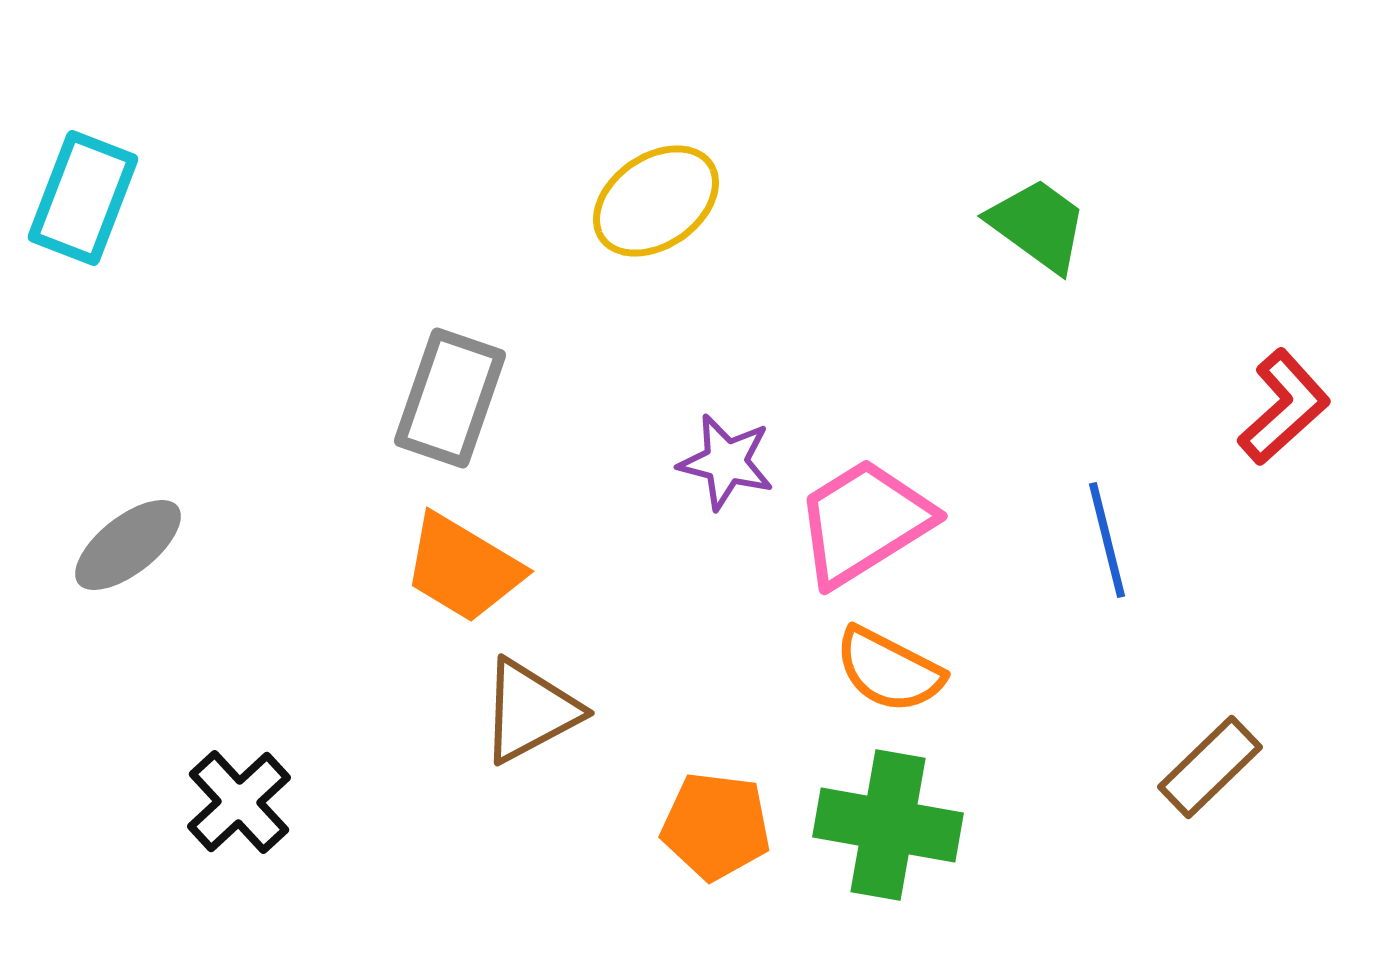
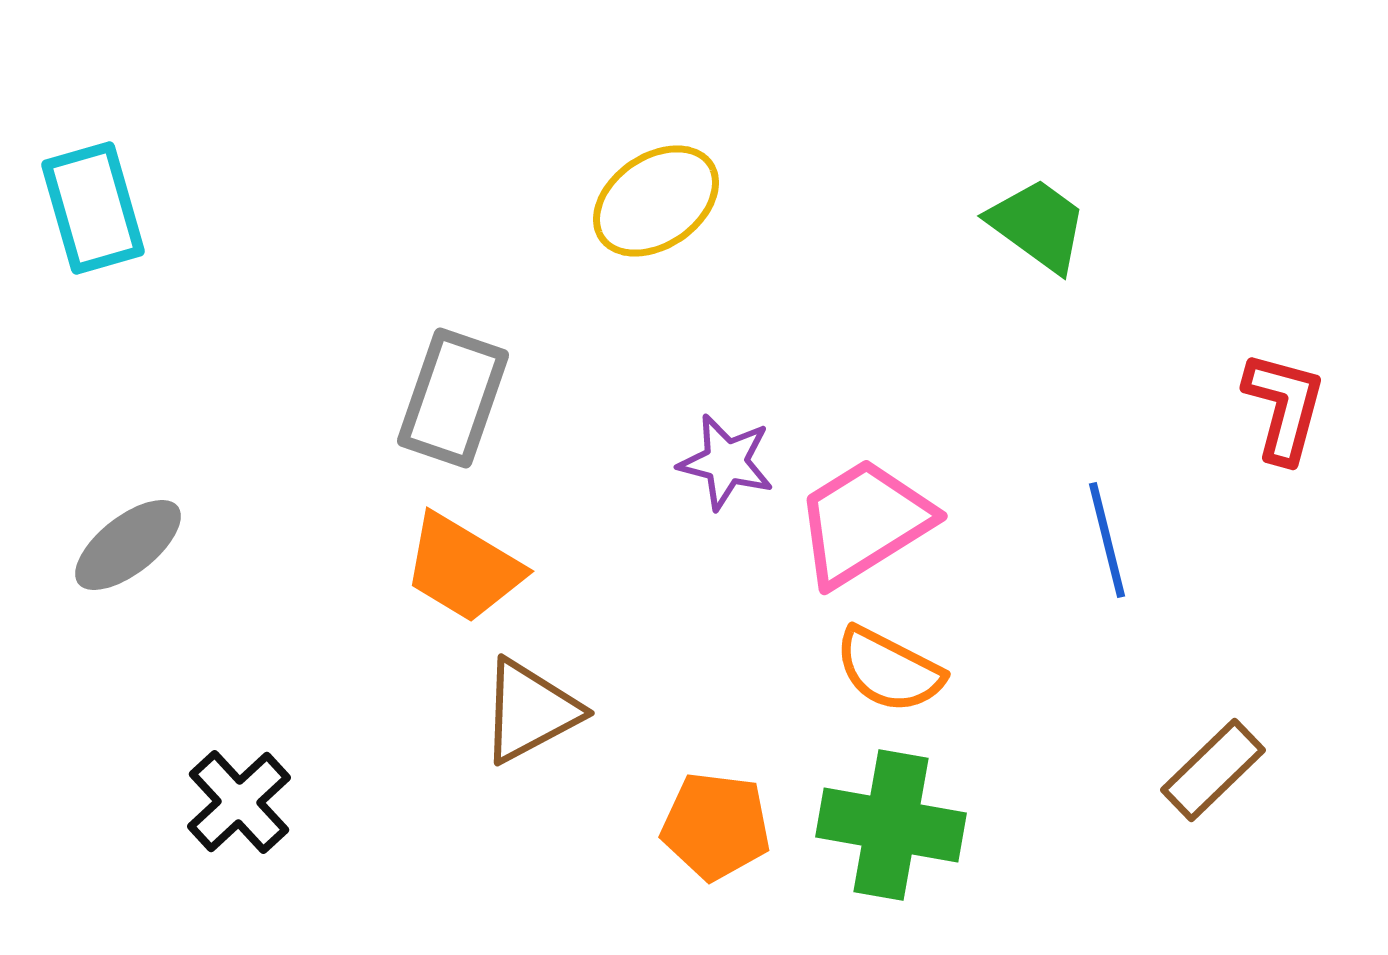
cyan rectangle: moved 10 px right, 10 px down; rotated 37 degrees counterclockwise
gray rectangle: moved 3 px right
red L-shape: rotated 33 degrees counterclockwise
brown rectangle: moved 3 px right, 3 px down
green cross: moved 3 px right
